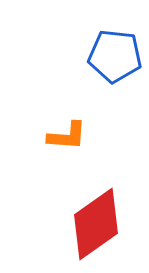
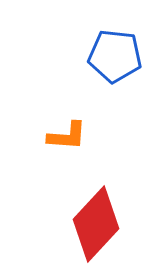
red diamond: rotated 12 degrees counterclockwise
